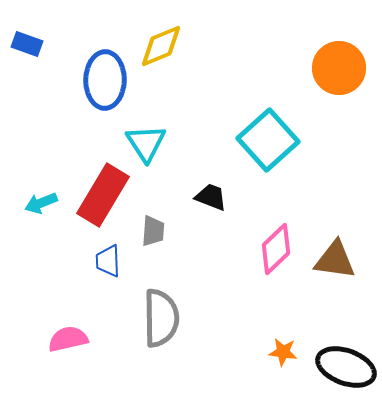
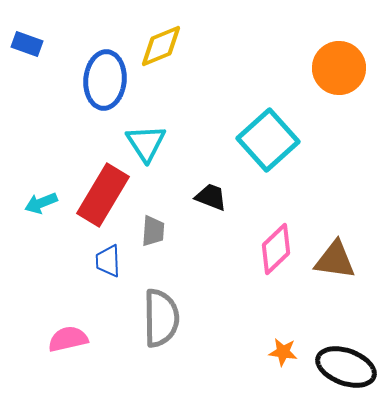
blue ellipse: rotated 4 degrees clockwise
